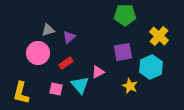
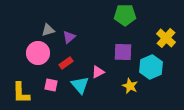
yellow cross: moved 7 px right, 2 px down
purple square: rotated 12 degrees clockwise
pink square: moved 5 px left, 4 px up
yellow L-shape: rotated 15 degrees counterclockwise
